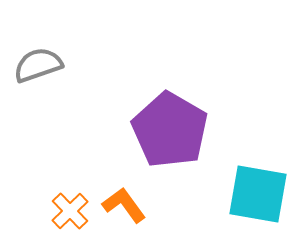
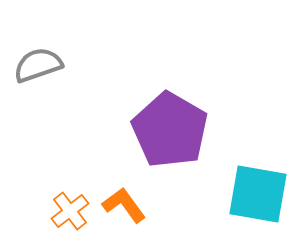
orange cross: rotated 6 degrees clockwise
